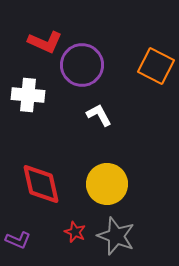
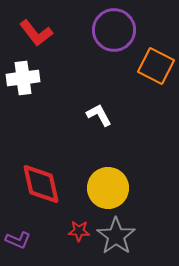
red L-shape: moved 9 px left, 9 px up; rotated 28 degrees clockwise
purple circle: moved 32 px right, 35 px up
white cross: moved 5 px left, 17 px up; rotated 12 degrees counterclockwise
yellow circle: moved 1 px right, 4 px down
red star: moved 4 px right, 1 px up; rotated 20 degrees counterclockwise
gray star: rotated 15 degrees clockwise
